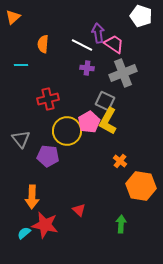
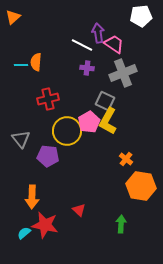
white pentagon: rotated 25 degrees counterclockwise
orange semicircle: moved 7 px left, 18 px down
orange cross: moved 6 px right, 2 px up
